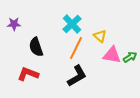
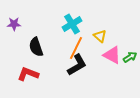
cyan cross: rotated 12 degrees clockwise
pink triangle: rotated 18 degrees clockwise
black L-shape: moved 11 px up
